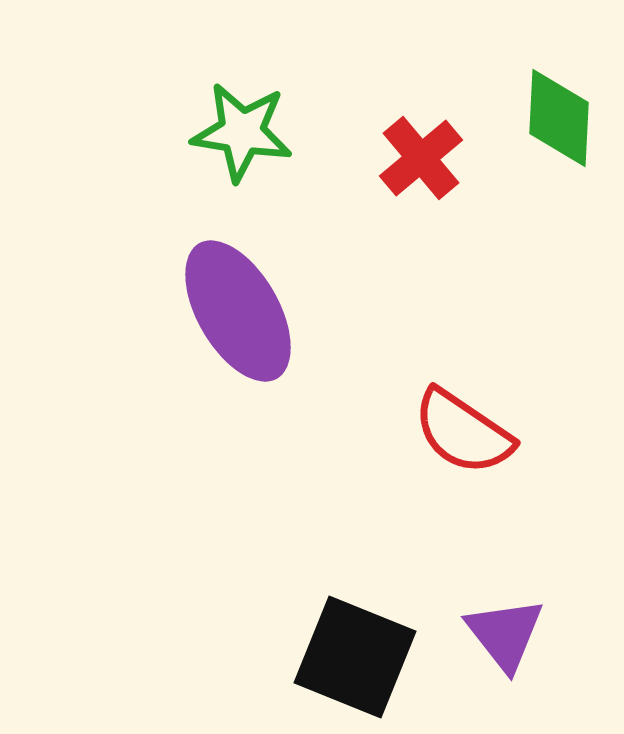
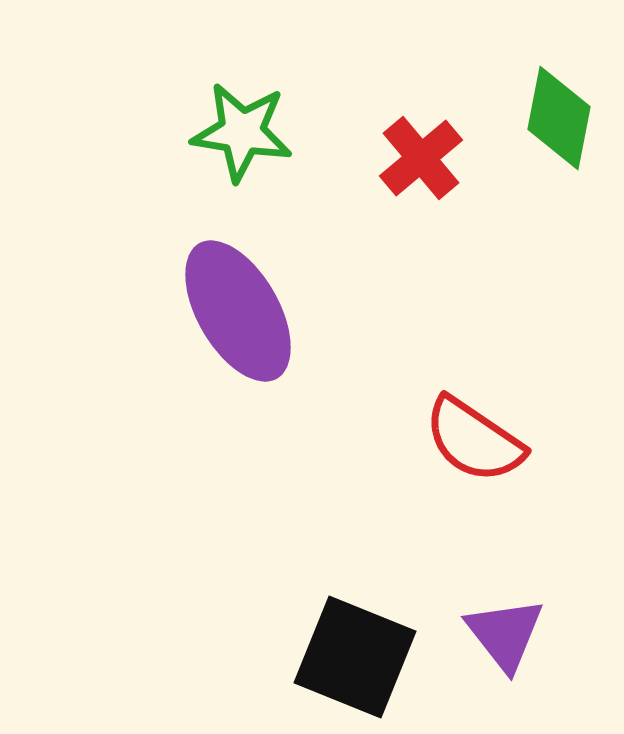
green diamond: rotated 8 degrees clockwise
red semicircle: moved 11 px right, 8 px down
